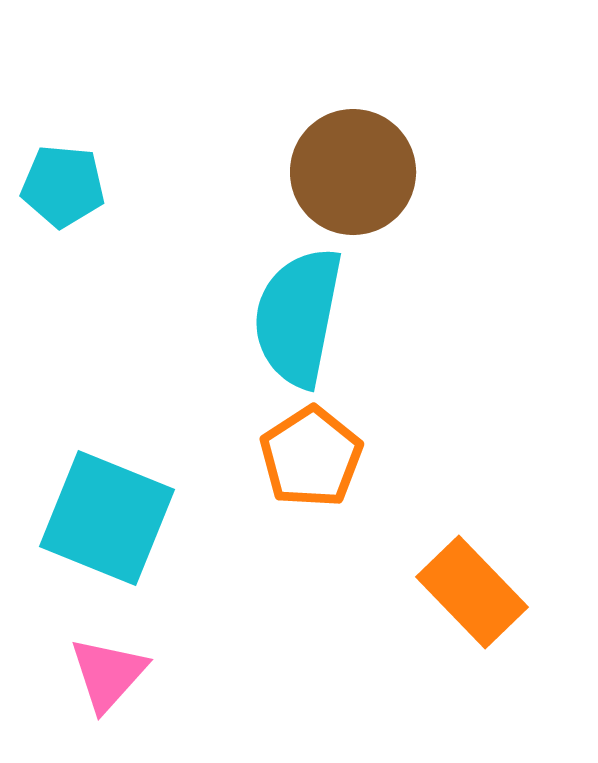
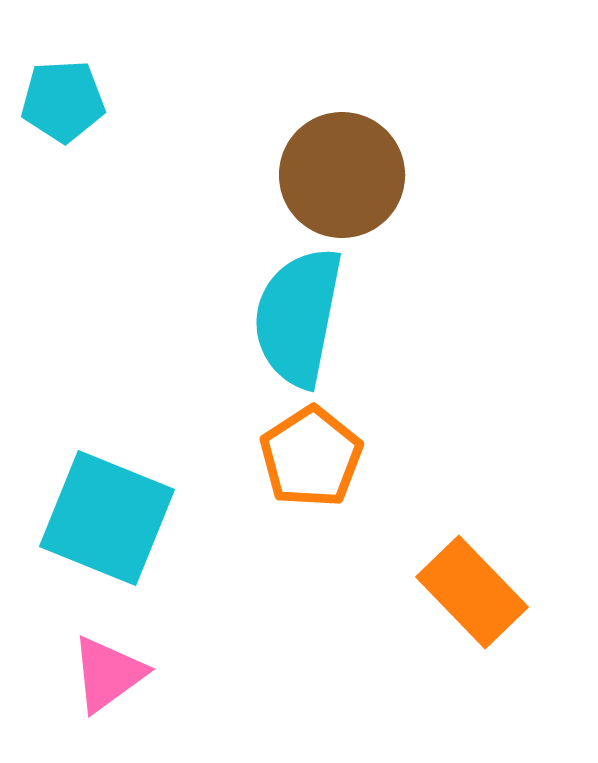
brown circle: moved 11 px left, 3 px down
cyan pentagon: moved 85 px up; rotated 8 degrees counterclockwise
pink triangle: rotated 12 degrees clockwise
